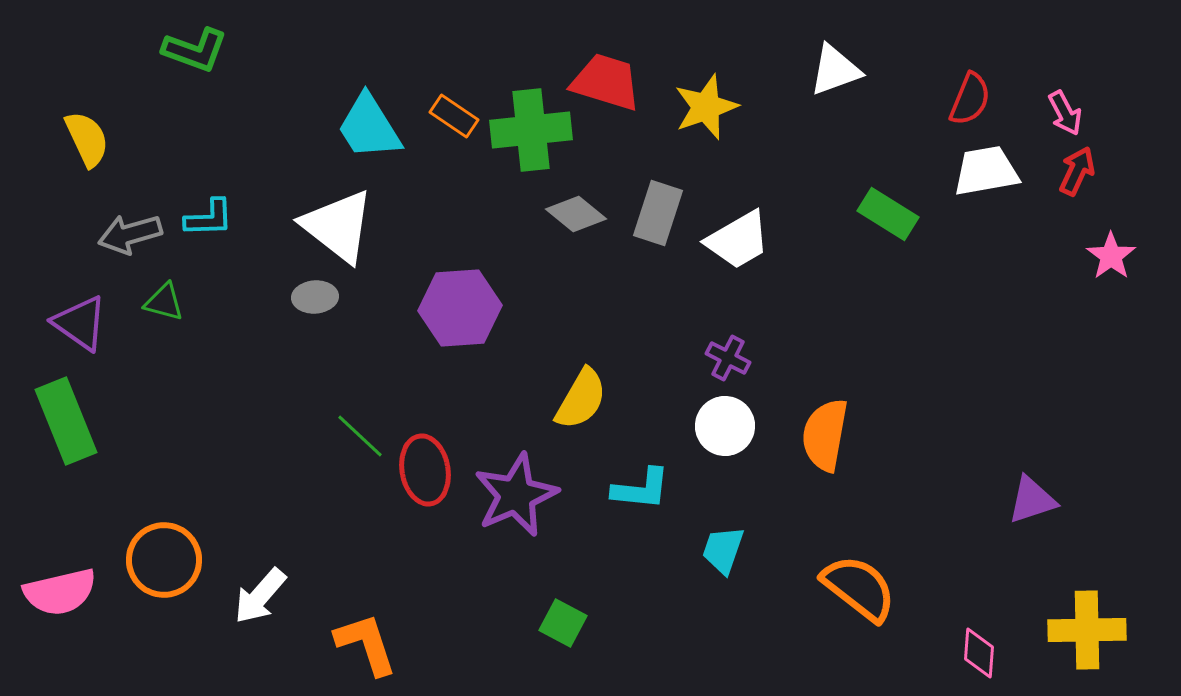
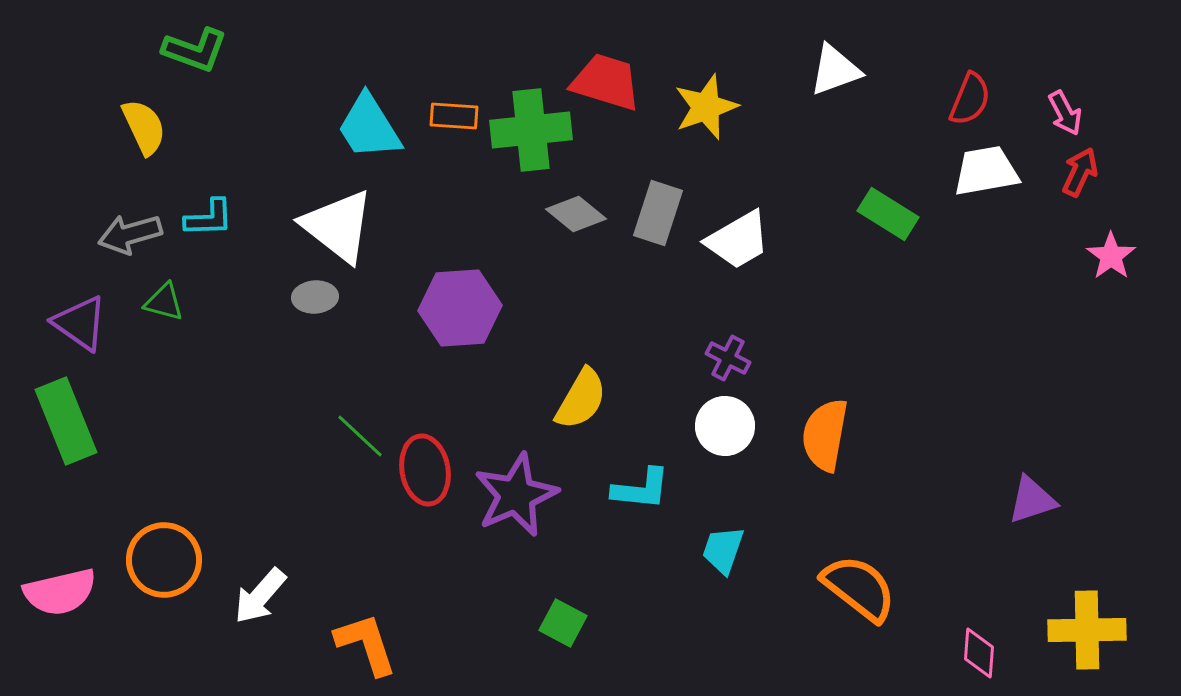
orange rectangle at (454, 116): rotated 30 degrees counterclockwise
yellow semicircle at (87, 139): moved 57 px right, 12 px up
red arrow at (1077, 171): moved 3 px right, 1 px down
